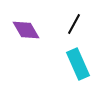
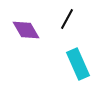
black line: moved 7 px left, 5 px up
